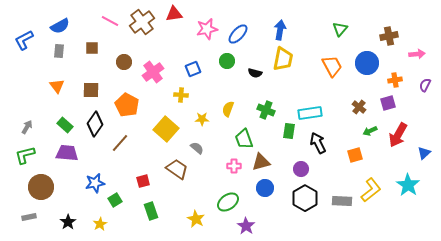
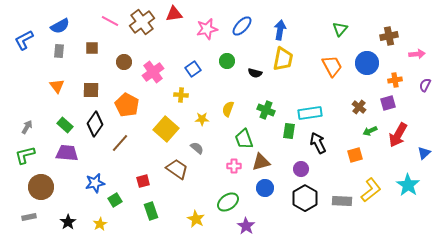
blue ellipse at (238, 34): moved 4 px right, 8 px up
blue square at (193, 69): rotated 14 degrees counterclockwise
